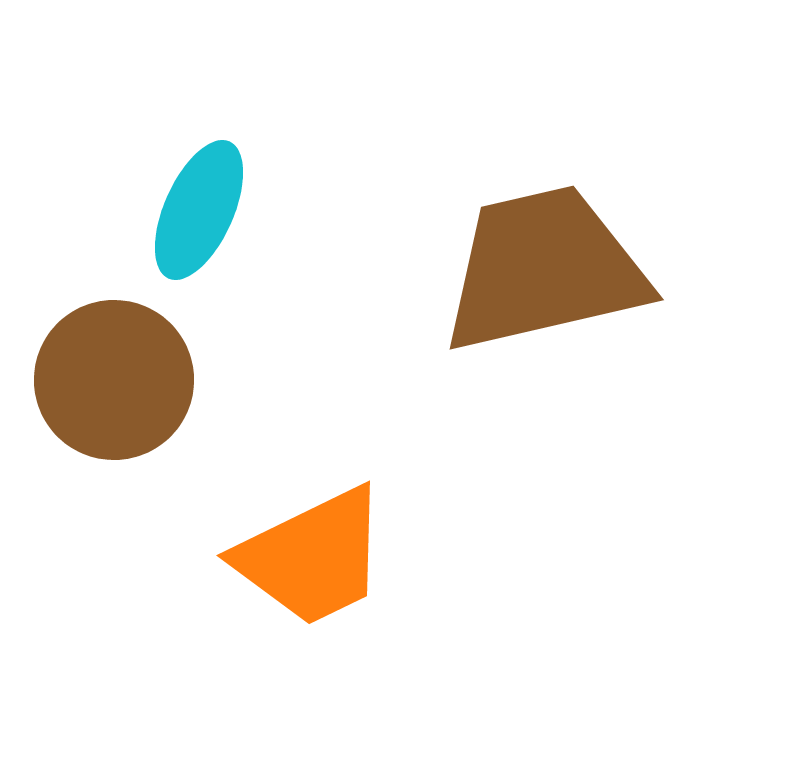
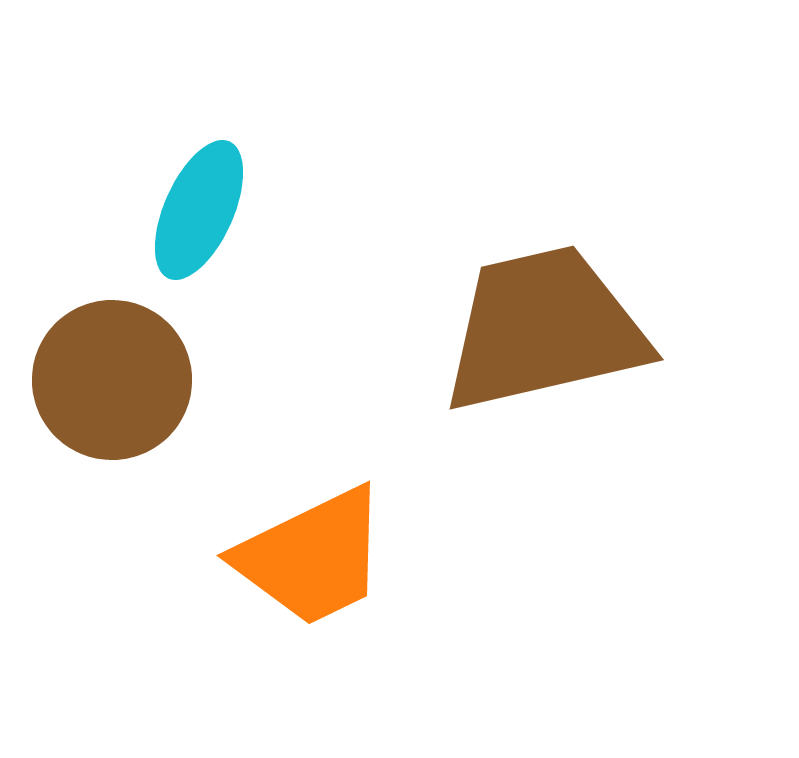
brown trapezoid: moved 60 px down
brown circle: moved 2 px left
